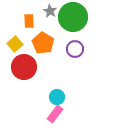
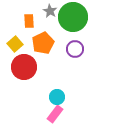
orange pentagon: rotated 15 degrees clockwise
